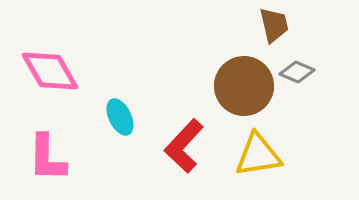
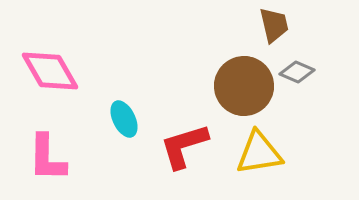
cyan ellipse: moved 4 px right, 2 px down
red L-shape: rotated 30 degrees clockwise
yellow triangle: moved 1 px right, 2 px up
